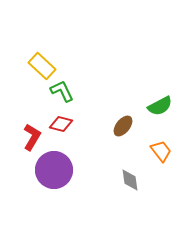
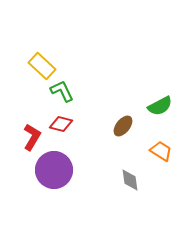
orange trapezoid: rotated 20 degrees counterclockwise
